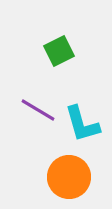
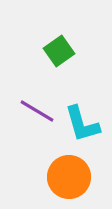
green square: rotated 8 degrees counterclockwise
purple line: moved 1 px left, 1 px down
